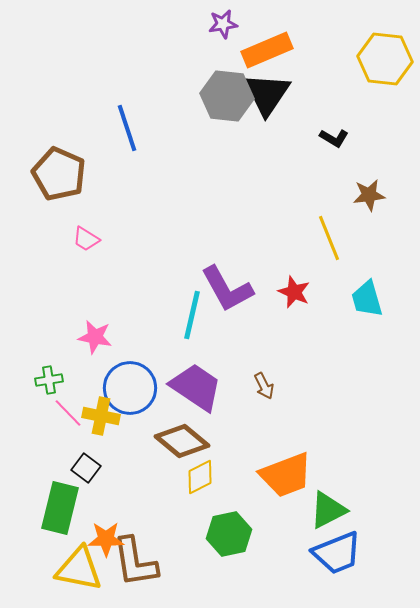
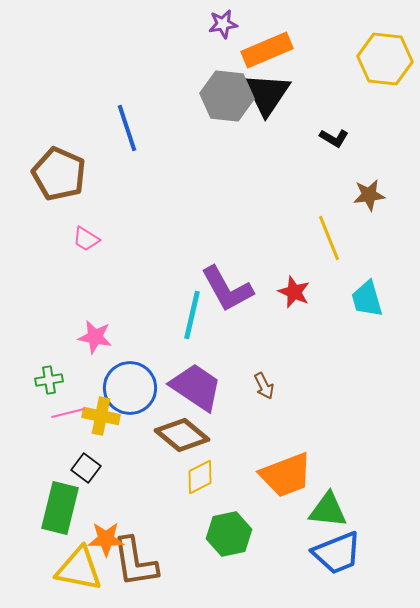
pink line: rotated 60 degrees counterclockwise
brown diamond: moved 6 px up
green triangle: rotated 33 degrees clockwise
